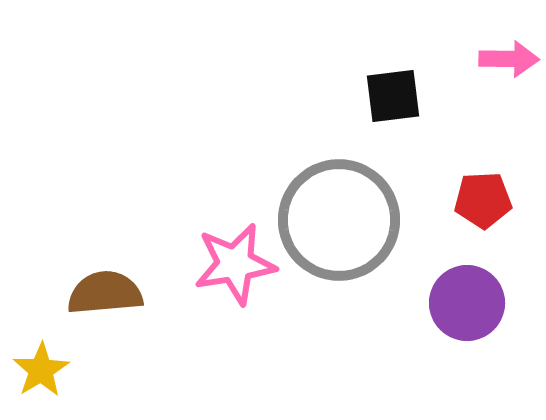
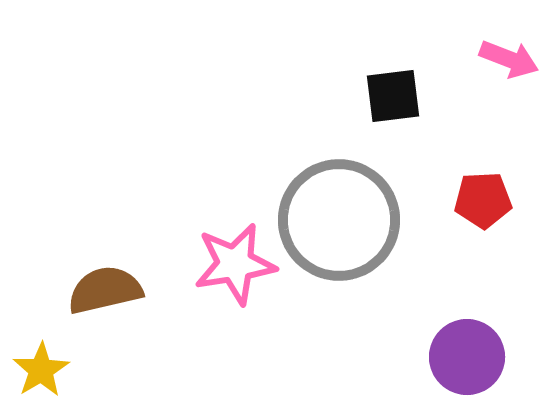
pink arrow: rotated 20 degrees clockwise
brown semicircle: moved 3 px up; rotated 8 degrees counterclockwise
purple circle: moved 54 px down
